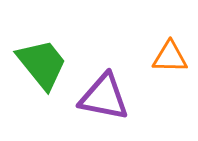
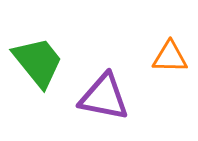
green trapezoid: moved 4 px left, 2 px up
